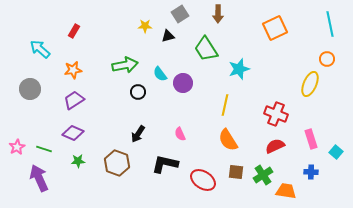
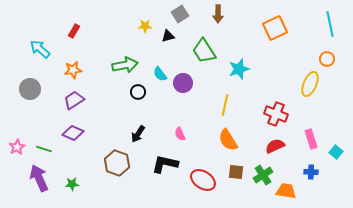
green trapezoid: moved 2 px left, 2 px down
green star: moved 6 px left, 23 px down
